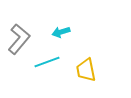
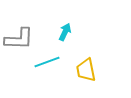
cyan arrow: moved 4 px right; rotated 132 degrees clockwise
gray L-shape: rotated 52 degrees clockwise
